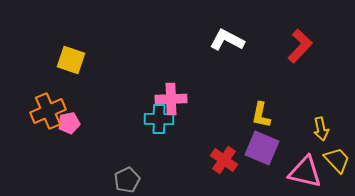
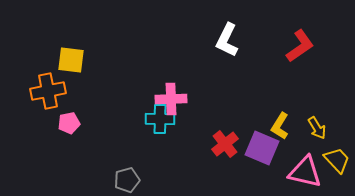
white L-shape: rotated 92 degrees counterclockwise
red L-shape: rotated 12 degrees clockwise
yellow square: rotated 12 degrees counterclockwise
orange cross: moved 20 px up; rotated 12 degrees clockwise
yellow L-shape: moved 19 px right, 11 px down; rotated 20 degrees clockwise
cyan cross: moved 1 px right
yellow arrow: moved 4 px left, 1 px up; rotated 20 degrees counterclockwise
red cross: moved 1 px right, 16 px up; rotated 16 degrees clockwise
gray pentagon: rotated 10 degrees clockwise
